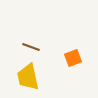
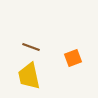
yellow trapezoid: moved 1 px right, 1 px up
